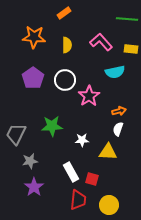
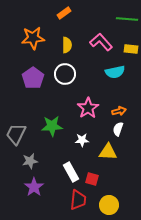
orange star: moved 1 px left, 1 px down; rotated 10 degrees counterclockwise
white circle: moved 6 px up
pink star: moved 1 px left, 12 px down
